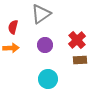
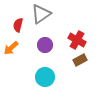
red semicircle: moved 5 px right, 2 px up
red cross: rotated 18 degrees counterclockwise
orange arrow: rotated 140 degrees clockwise
brown rectangle: rotated 24 degrees counterclockwise
cyan circle: moved 3 px left, 2 px up
